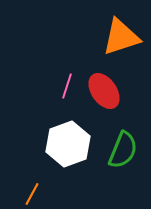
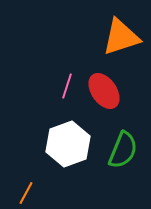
orange line: moved 6 px left, 1 px up
